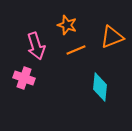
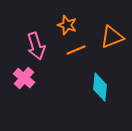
pink cross: rotated 20 degrees clockwise
